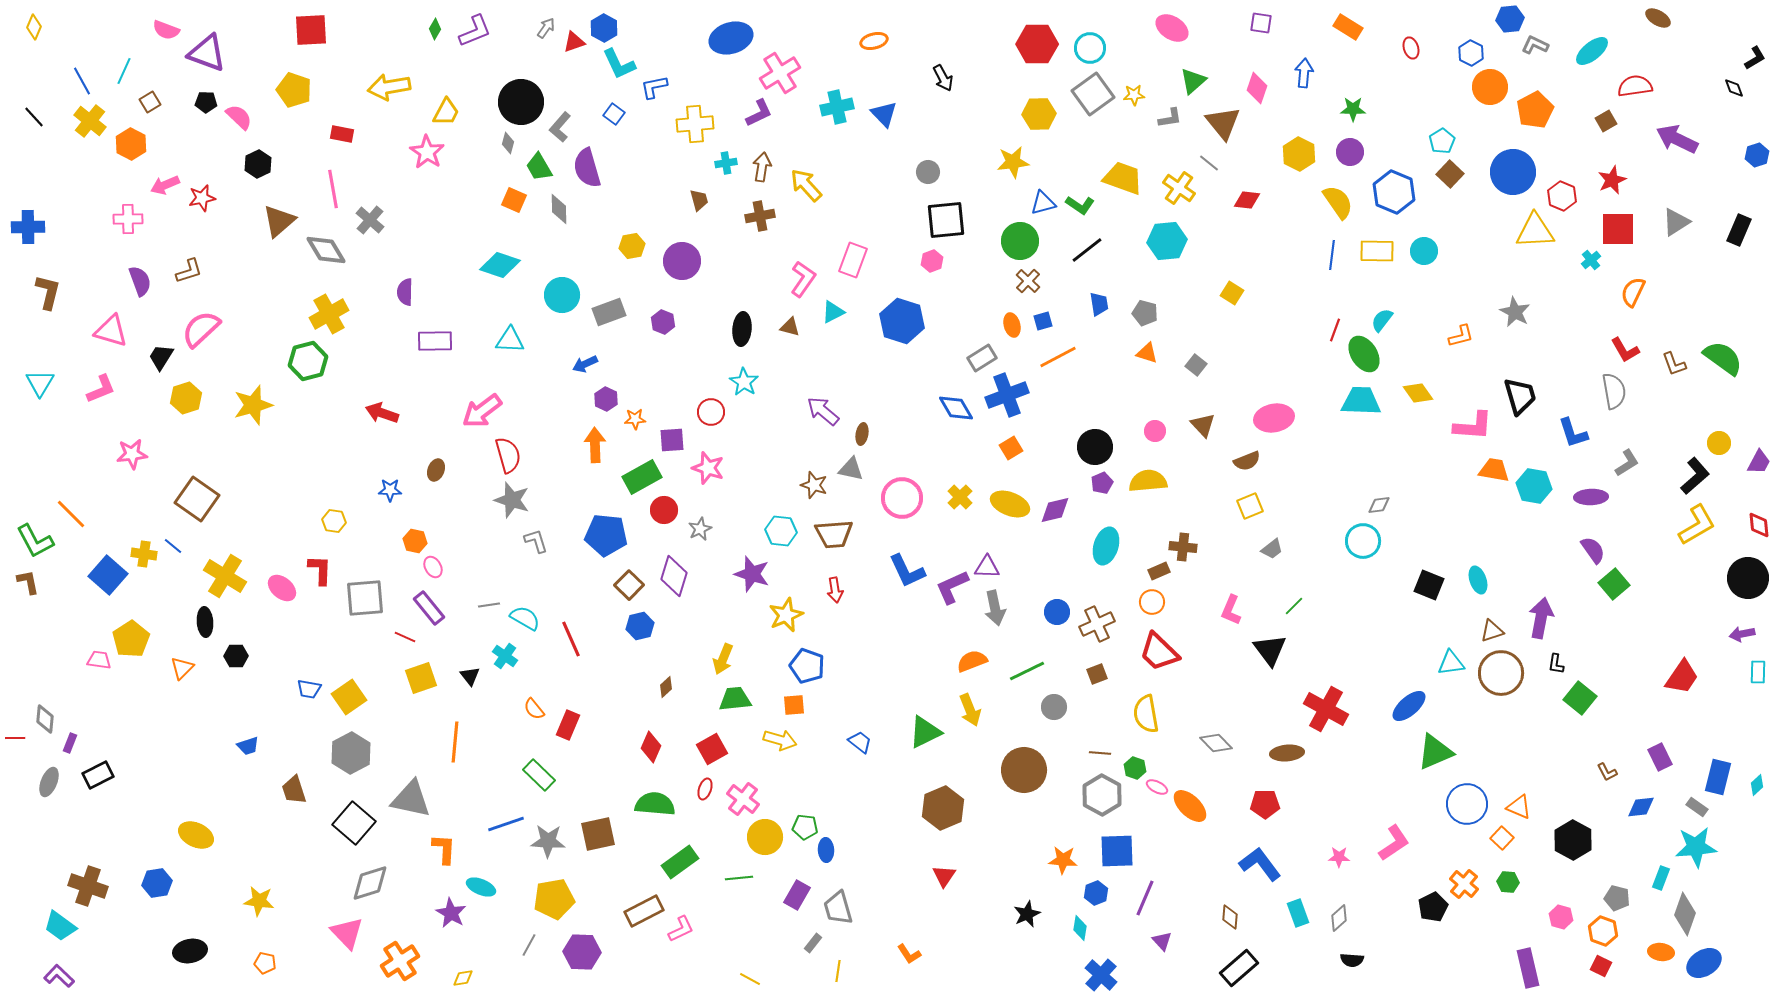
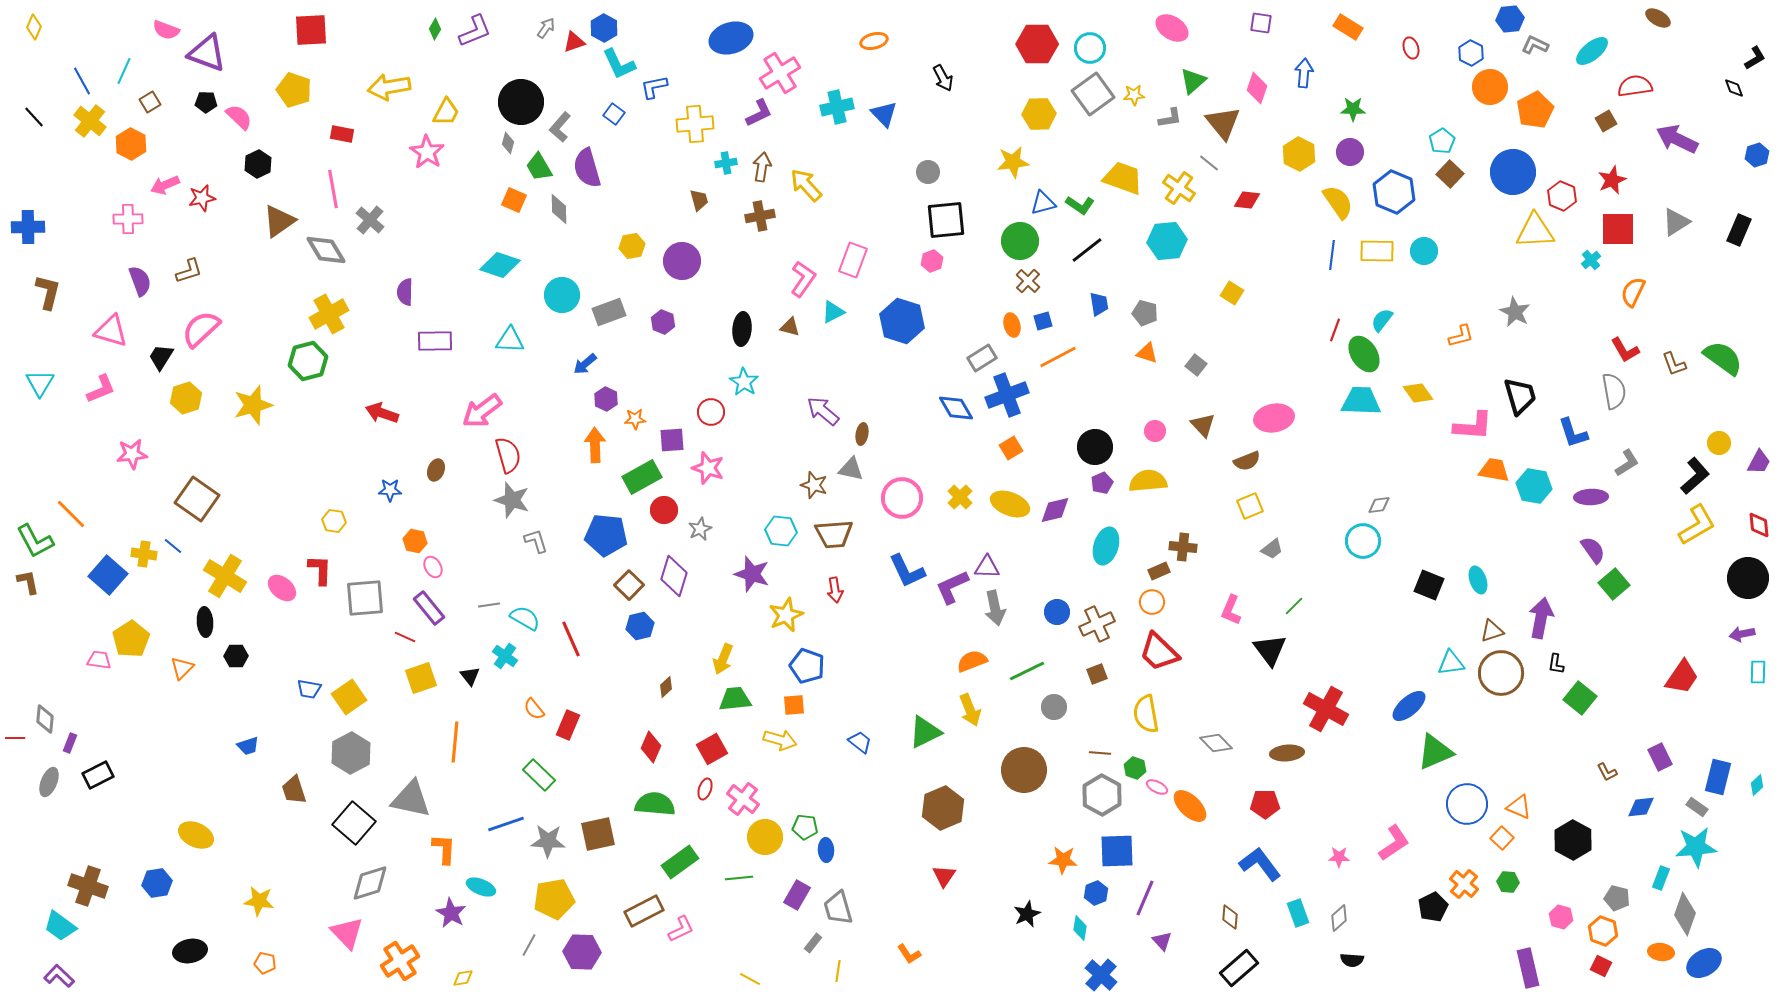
brown triangle at (279, 221): rotated 6 degrees clockwise
blue arrow at (585, 364): rotated 15 degrees counterclockwise
